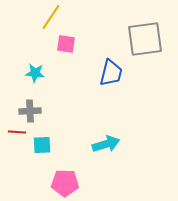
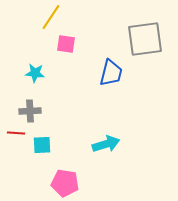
red line: moved 1 px left, 1 px down
pink pentagon: rotated 8 degrees clockwise
